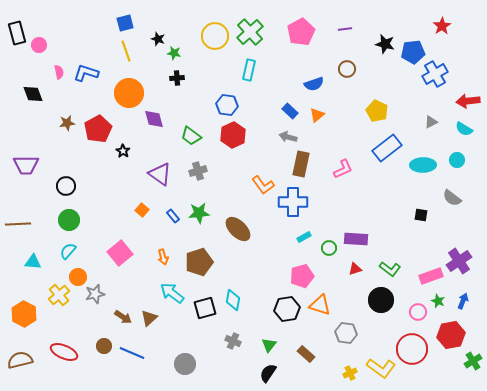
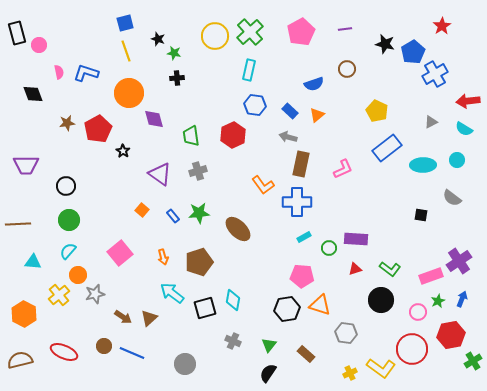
blue pentagon at (413, 52): rotated 25 degrees counterclockwise
blue hexagon at (227, 105): moved 28 px right
green trapezoid at (191, 136): rotated 45 degrees clockwise
blue cross at (293, 202): moved 4 px right
pink pentagon at (302, 276): rotated 20 degrees clockwise
orange circle at (78, 277): moved 2 px up
green star at (438, 301): rotated 24 degrees clockwise
blue arrow at (463, 301): moved 1 px left, 2 px up
